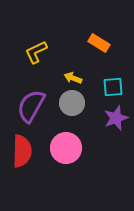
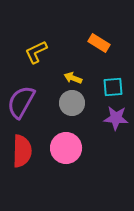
purple semicircle: moved 10 px left, 4 px up
purple star: rotated 25 degrees clockwise
